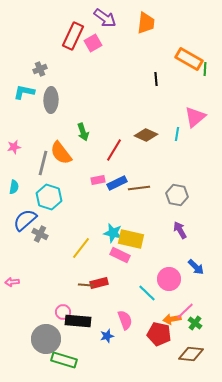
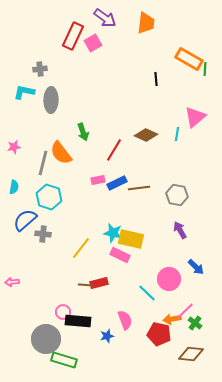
gray cross at (40, 69): rotated 16 degrees clockwise
gray cross at (40, 234): moved 3 px right; rotated 21 degrees counterclockwise
